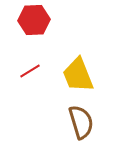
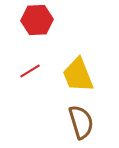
red hexagon: moved 3 px right
